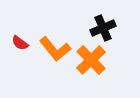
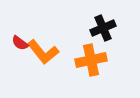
orange L-shape: moved 12 px left, 3 px down
orange cross: rotated 32 degrees clockwise
